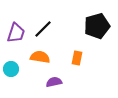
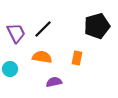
purple trapezoid: rotated 45 degrees counterclockwise
orange semicircle: moved 2 px right
cyan circle: moved 1 px left
